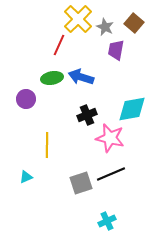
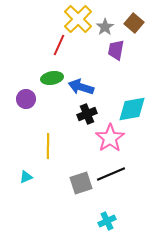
gray star: rotated 12 degrees clockwise
blue arrow: moved 10 px down
black cross: moved 1 px up
pink star: rotated 24 degrees clockwise
yellow line: moved 1 px right, 1 px down
